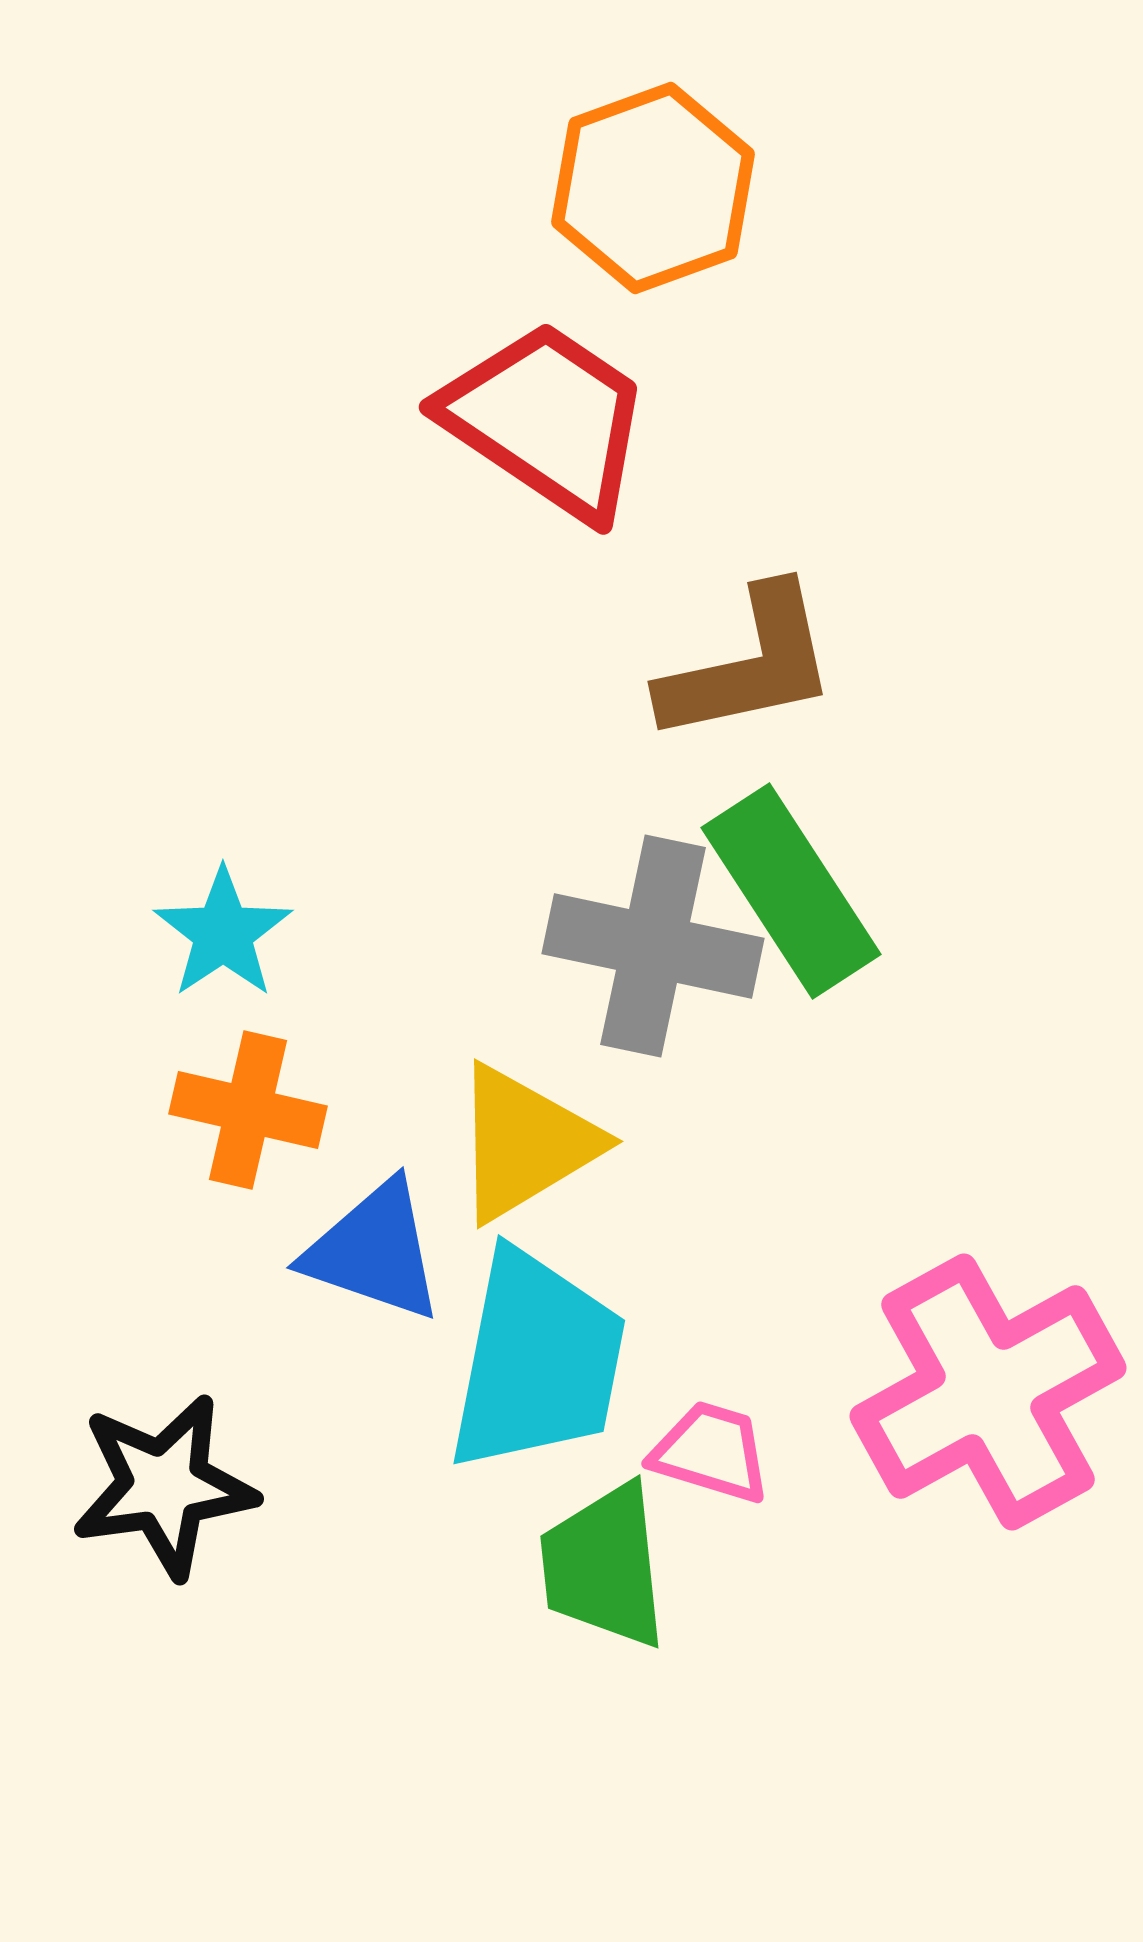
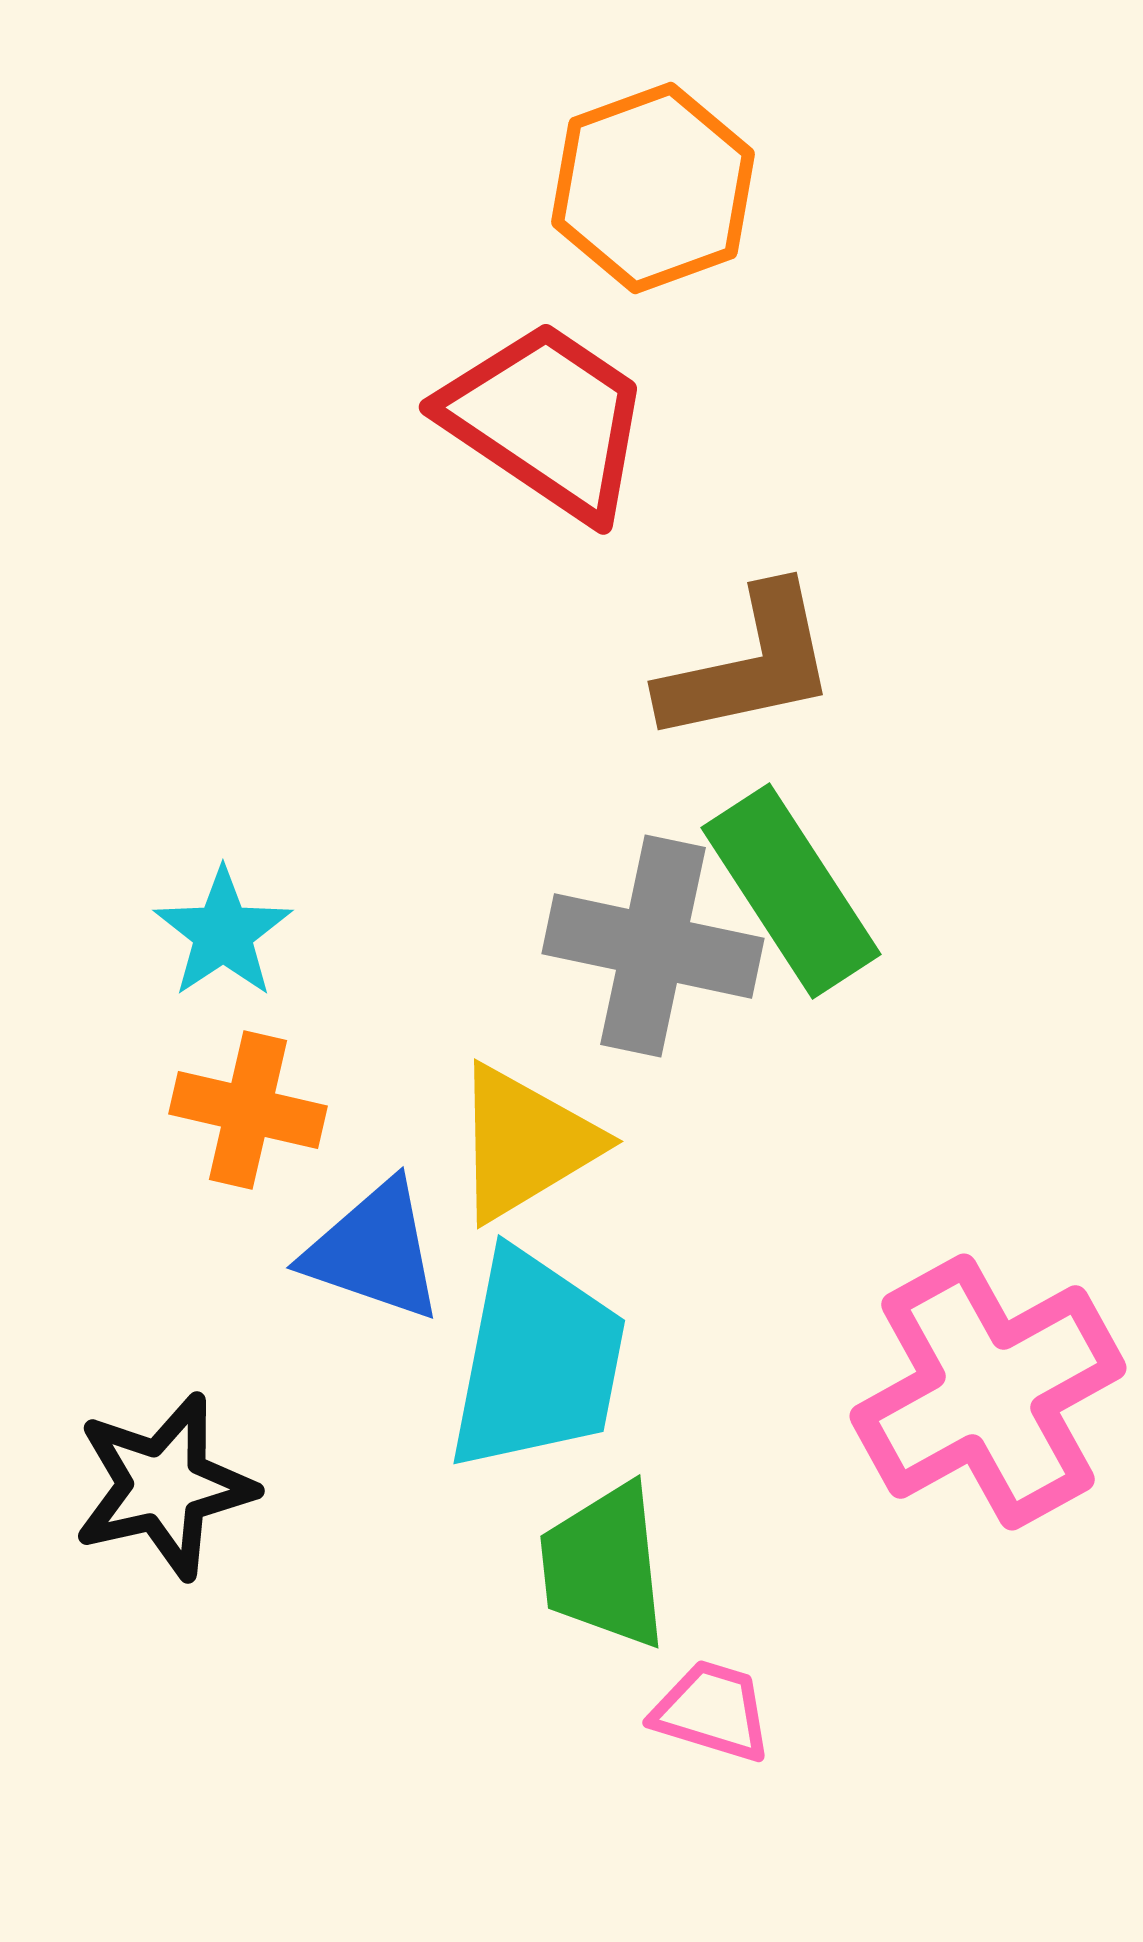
pink trapezoid: moved 1 px right, 259 px down
black star: rotated 5 degrees counterclockwise
